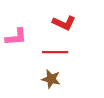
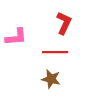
red L-shape: rotated 90 degrees counterclockwise
